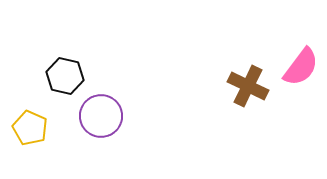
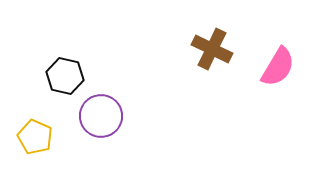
pink semicircle: moved 23 px left; rotated 6 degrees counterclockwise
brown cross: moved 36 px left, 37 px up
yellow pentagon: moved 5 px right, 9 px down
